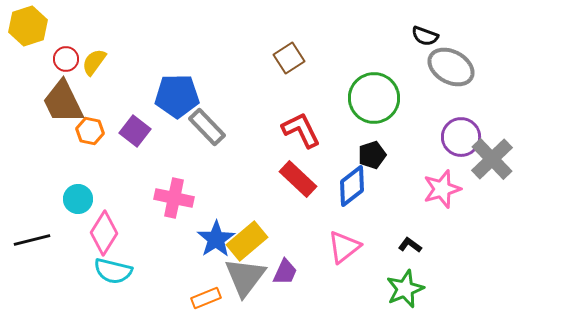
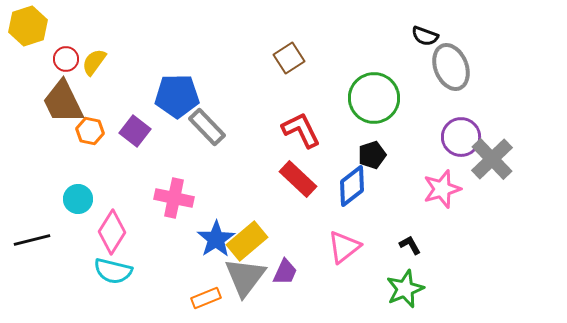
gray ellipse: rotated 39 degrees clockwise
pink diamond: moved 8 px right, 1 px up
black L-shape: rotated 25 degrees clockwise
